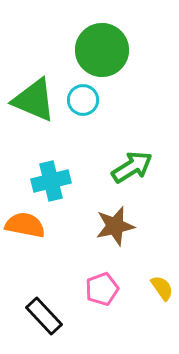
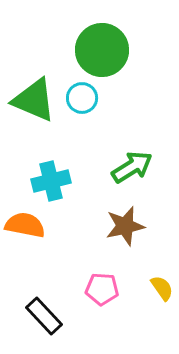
cyan circle: moved 1 px left, 2 px up
brown star: moved 10 px right
pink pentagon: rotated 24 degrees clockwise
